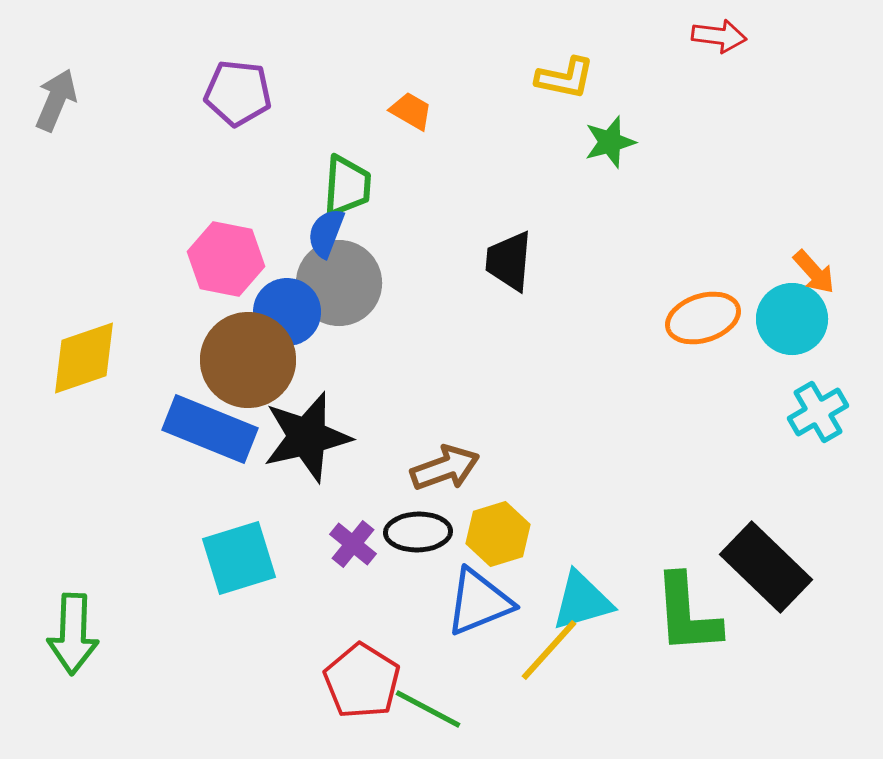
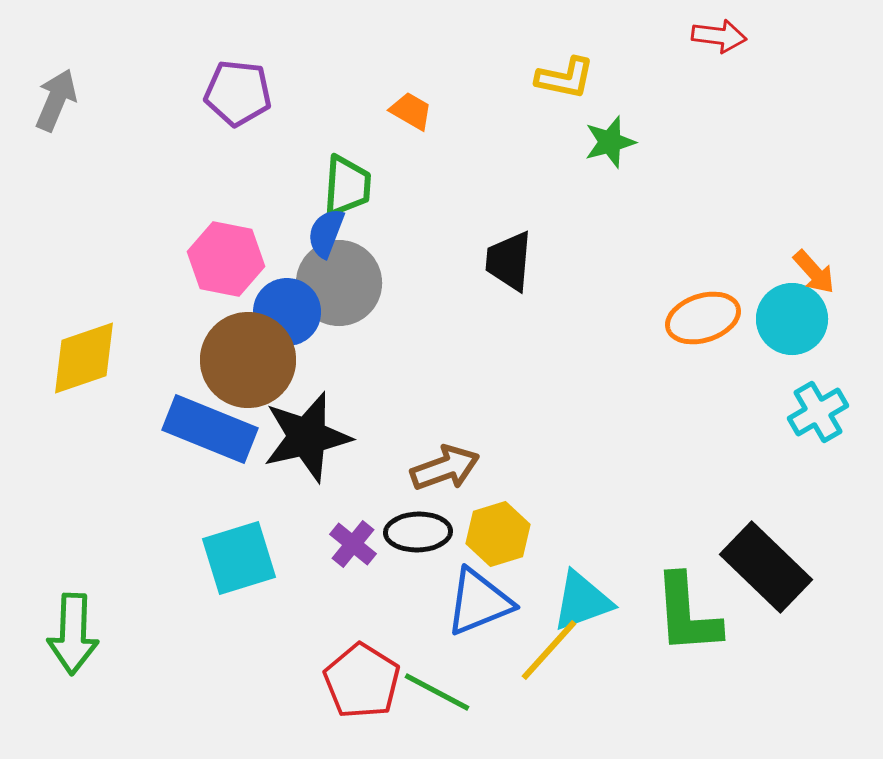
cyan triangle: rotated 4 degrees counterclockwise
green line: moved 9 px right, 17 px up
